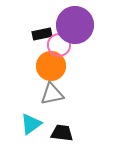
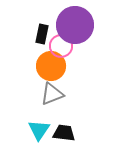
black rectangle: rotated 66 degrees counterclockwise
pink circle: moved 2 px right, 1 px down
gray triangle: rotated 10 degrees counterclockwise
cyan triangle: moved 8 px right, 6 px down; rotated 20 degrees counterclockwise
black trapezoid: moved 2 px right
